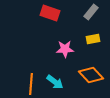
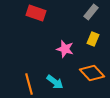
red rectangle: moved 14 px left
yellow rectangle: rotated 56 degrees counterclockwise
pink star: rotated 18 degrees clockwise
orange diamond: moved 1 px right, 2 px up
orange line: moved 2 px left; rotated 20 degrees counterclockwise
